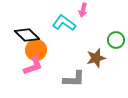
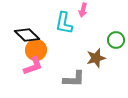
cyan L-shape: rotated 115 degrees counterclockwise
